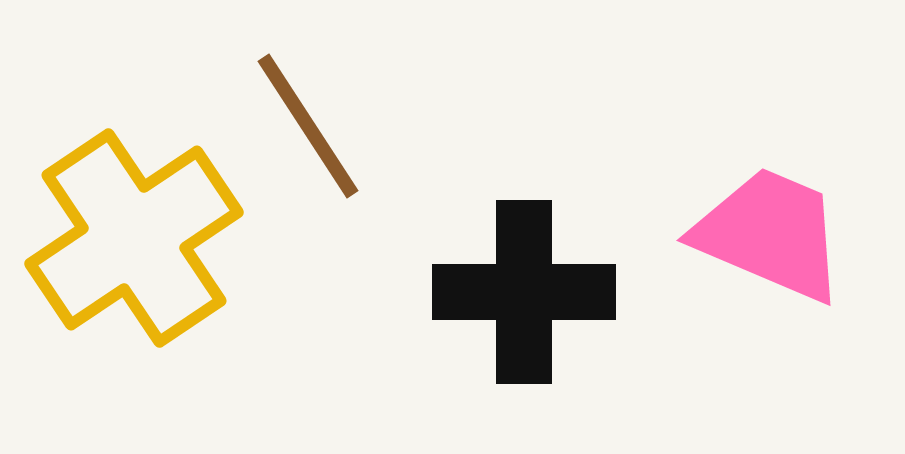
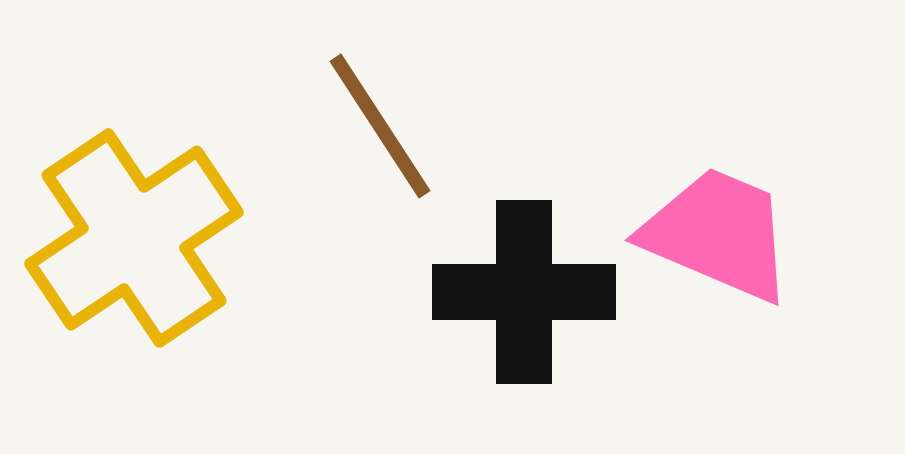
brown line: moved 72 px right
pink trapezoid: moved 52 px left
